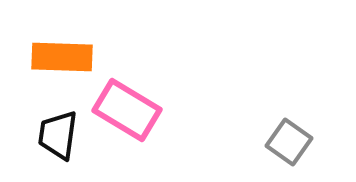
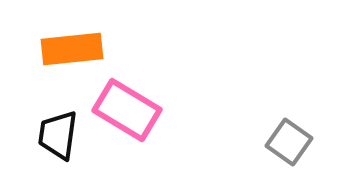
orange rectangle: moved 10 px right, 8 px up; rotated 8 degrees counterclockwise
